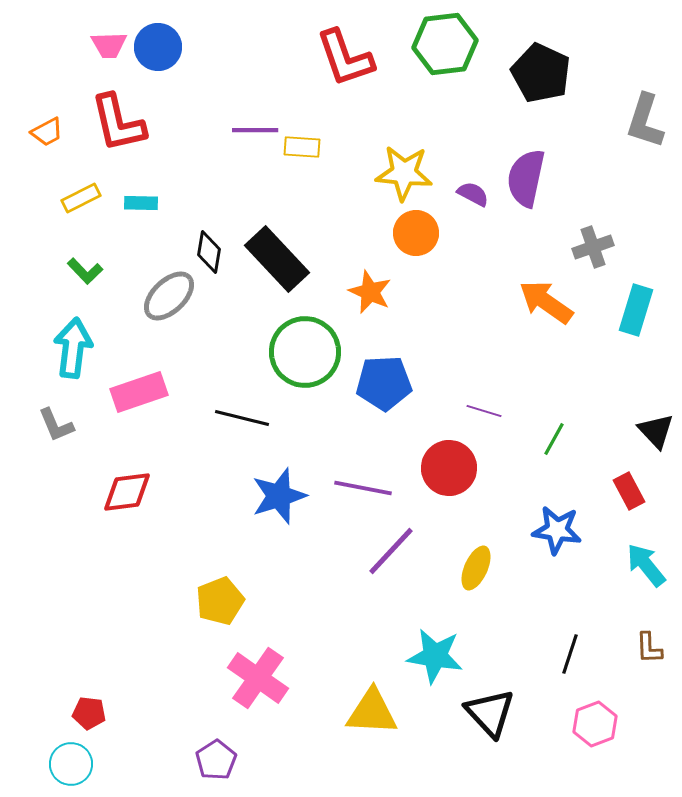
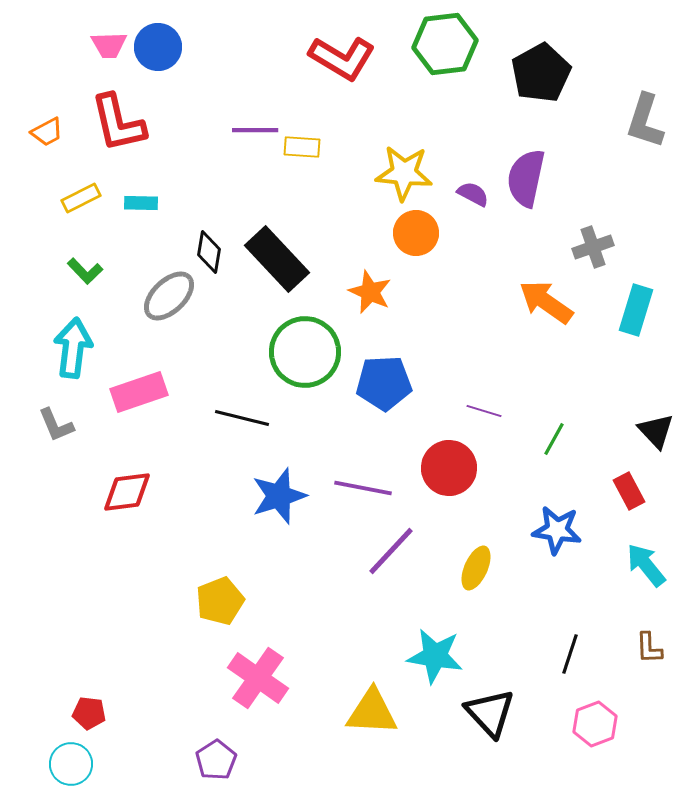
red L-shape at (345, 58): moved 3 px left; rotated 40 degrees counterclockwise
black pentagon at (541, 73): rotated 18 degrees clockwise
